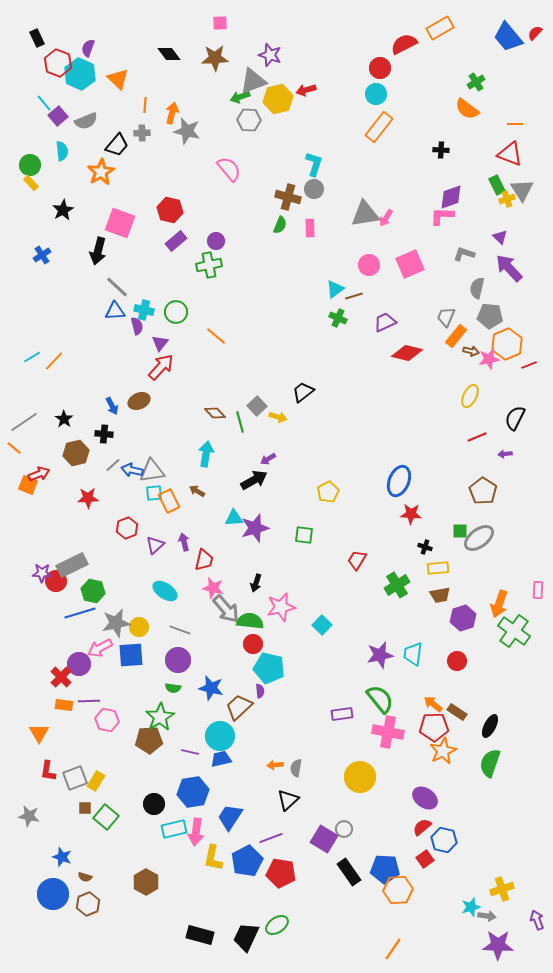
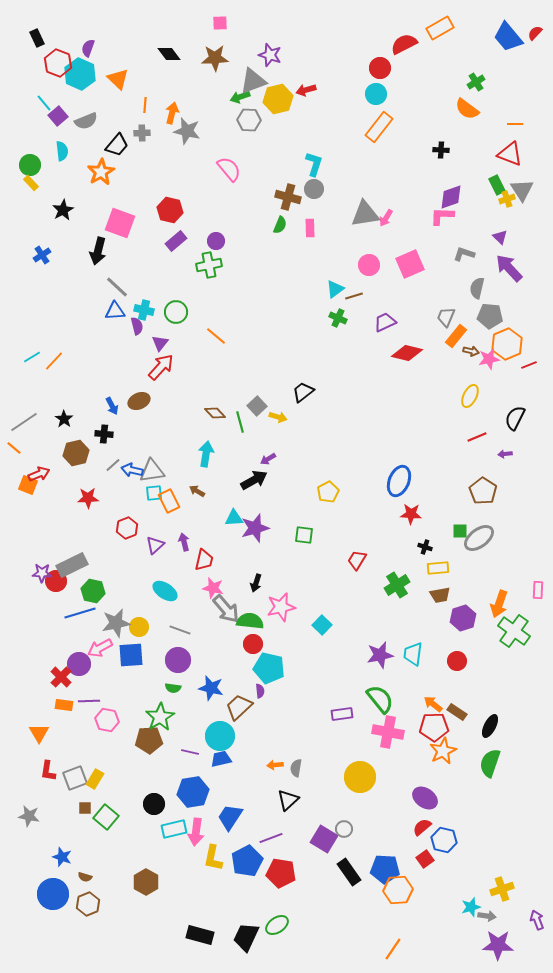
yellow rectangle at (96, 781): moved 1 px left, 2 px up
